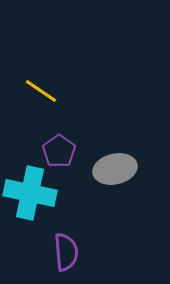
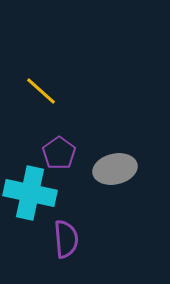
yellow line: rotated 8 degrees clockwise
purple pentagon: moved 2 px down
purple semicircle: moved 13 px up
